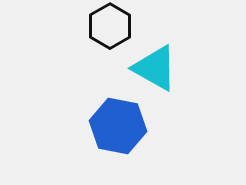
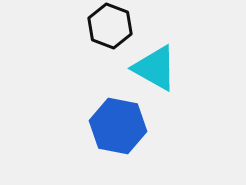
black hexagon: rotated 9 degrees counterclockwise
